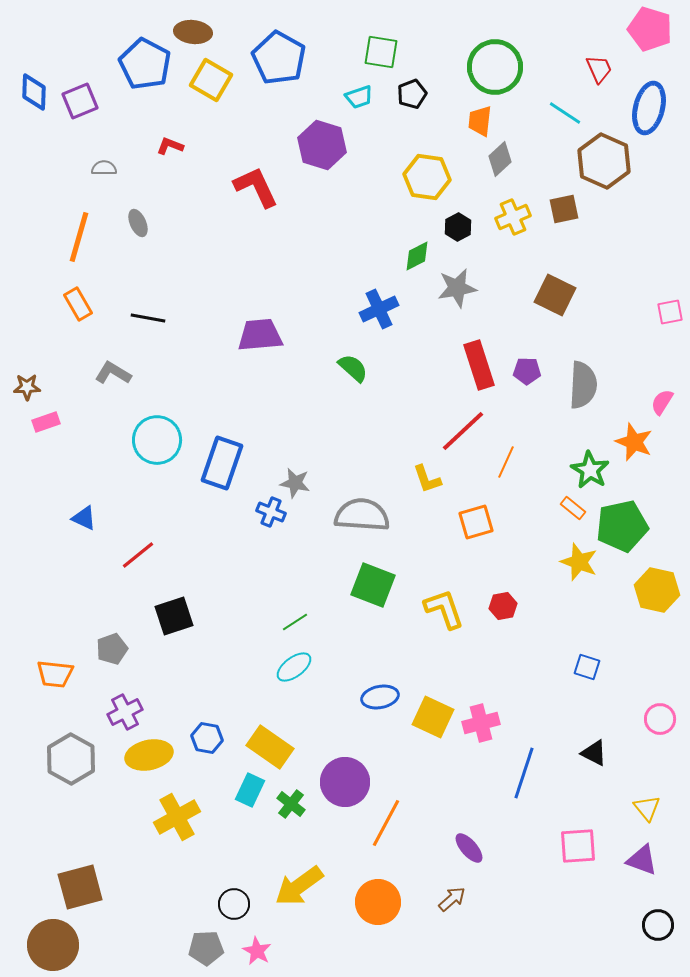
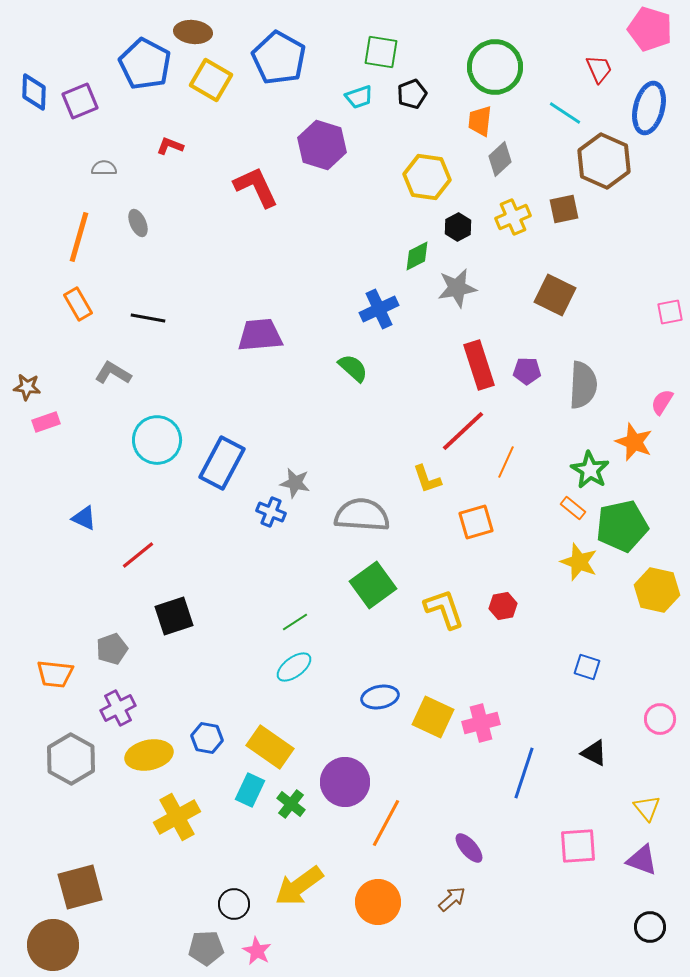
brown star at (27, 387): rotated 8 degrees clockwise
blue rectangle at (222, 463): rotated 9 degrees clockwise
green square at (373, 585): rotated 33 degrees clockwise
purple cross at (125, 712): moved 7 px left, 4 px up
black circle at (658, 925): moved 8 px left, 2 px down
